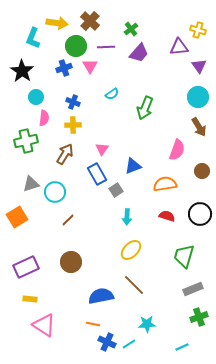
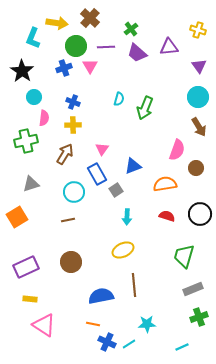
brown cross at (90, 21): moved 3 px up
purple triangle at (179, 47): moved 10 px left
purple trapezoid at (139, 53): moved 2 px left; rotated 90 degrees clockwise
cyan semicircle at (112, 94): moved 7 px right, 5 px down; rotated 40 degrees counterclockwise
cyan circle at (36, 97): moved 2 px left
brown circle at (202, 171): moved 6 px left, 3 px up
cyan circle at (55, 192): moved 19 px right
brown line at (68, 220): rotated 32 degrees clockwise
yellow ellipse at (131, 250): moved 8 px left; rotated 20 degrees clockwise
brown line at (134, 285): rotated 40 degrees clockwise
